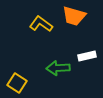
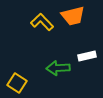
orange trapezoid: moved 1 px left; rotated 30 degrees counterclockwise
yellow L-shape: moved 1 px right, 2 px up; rotated 10 degrees clockwise
